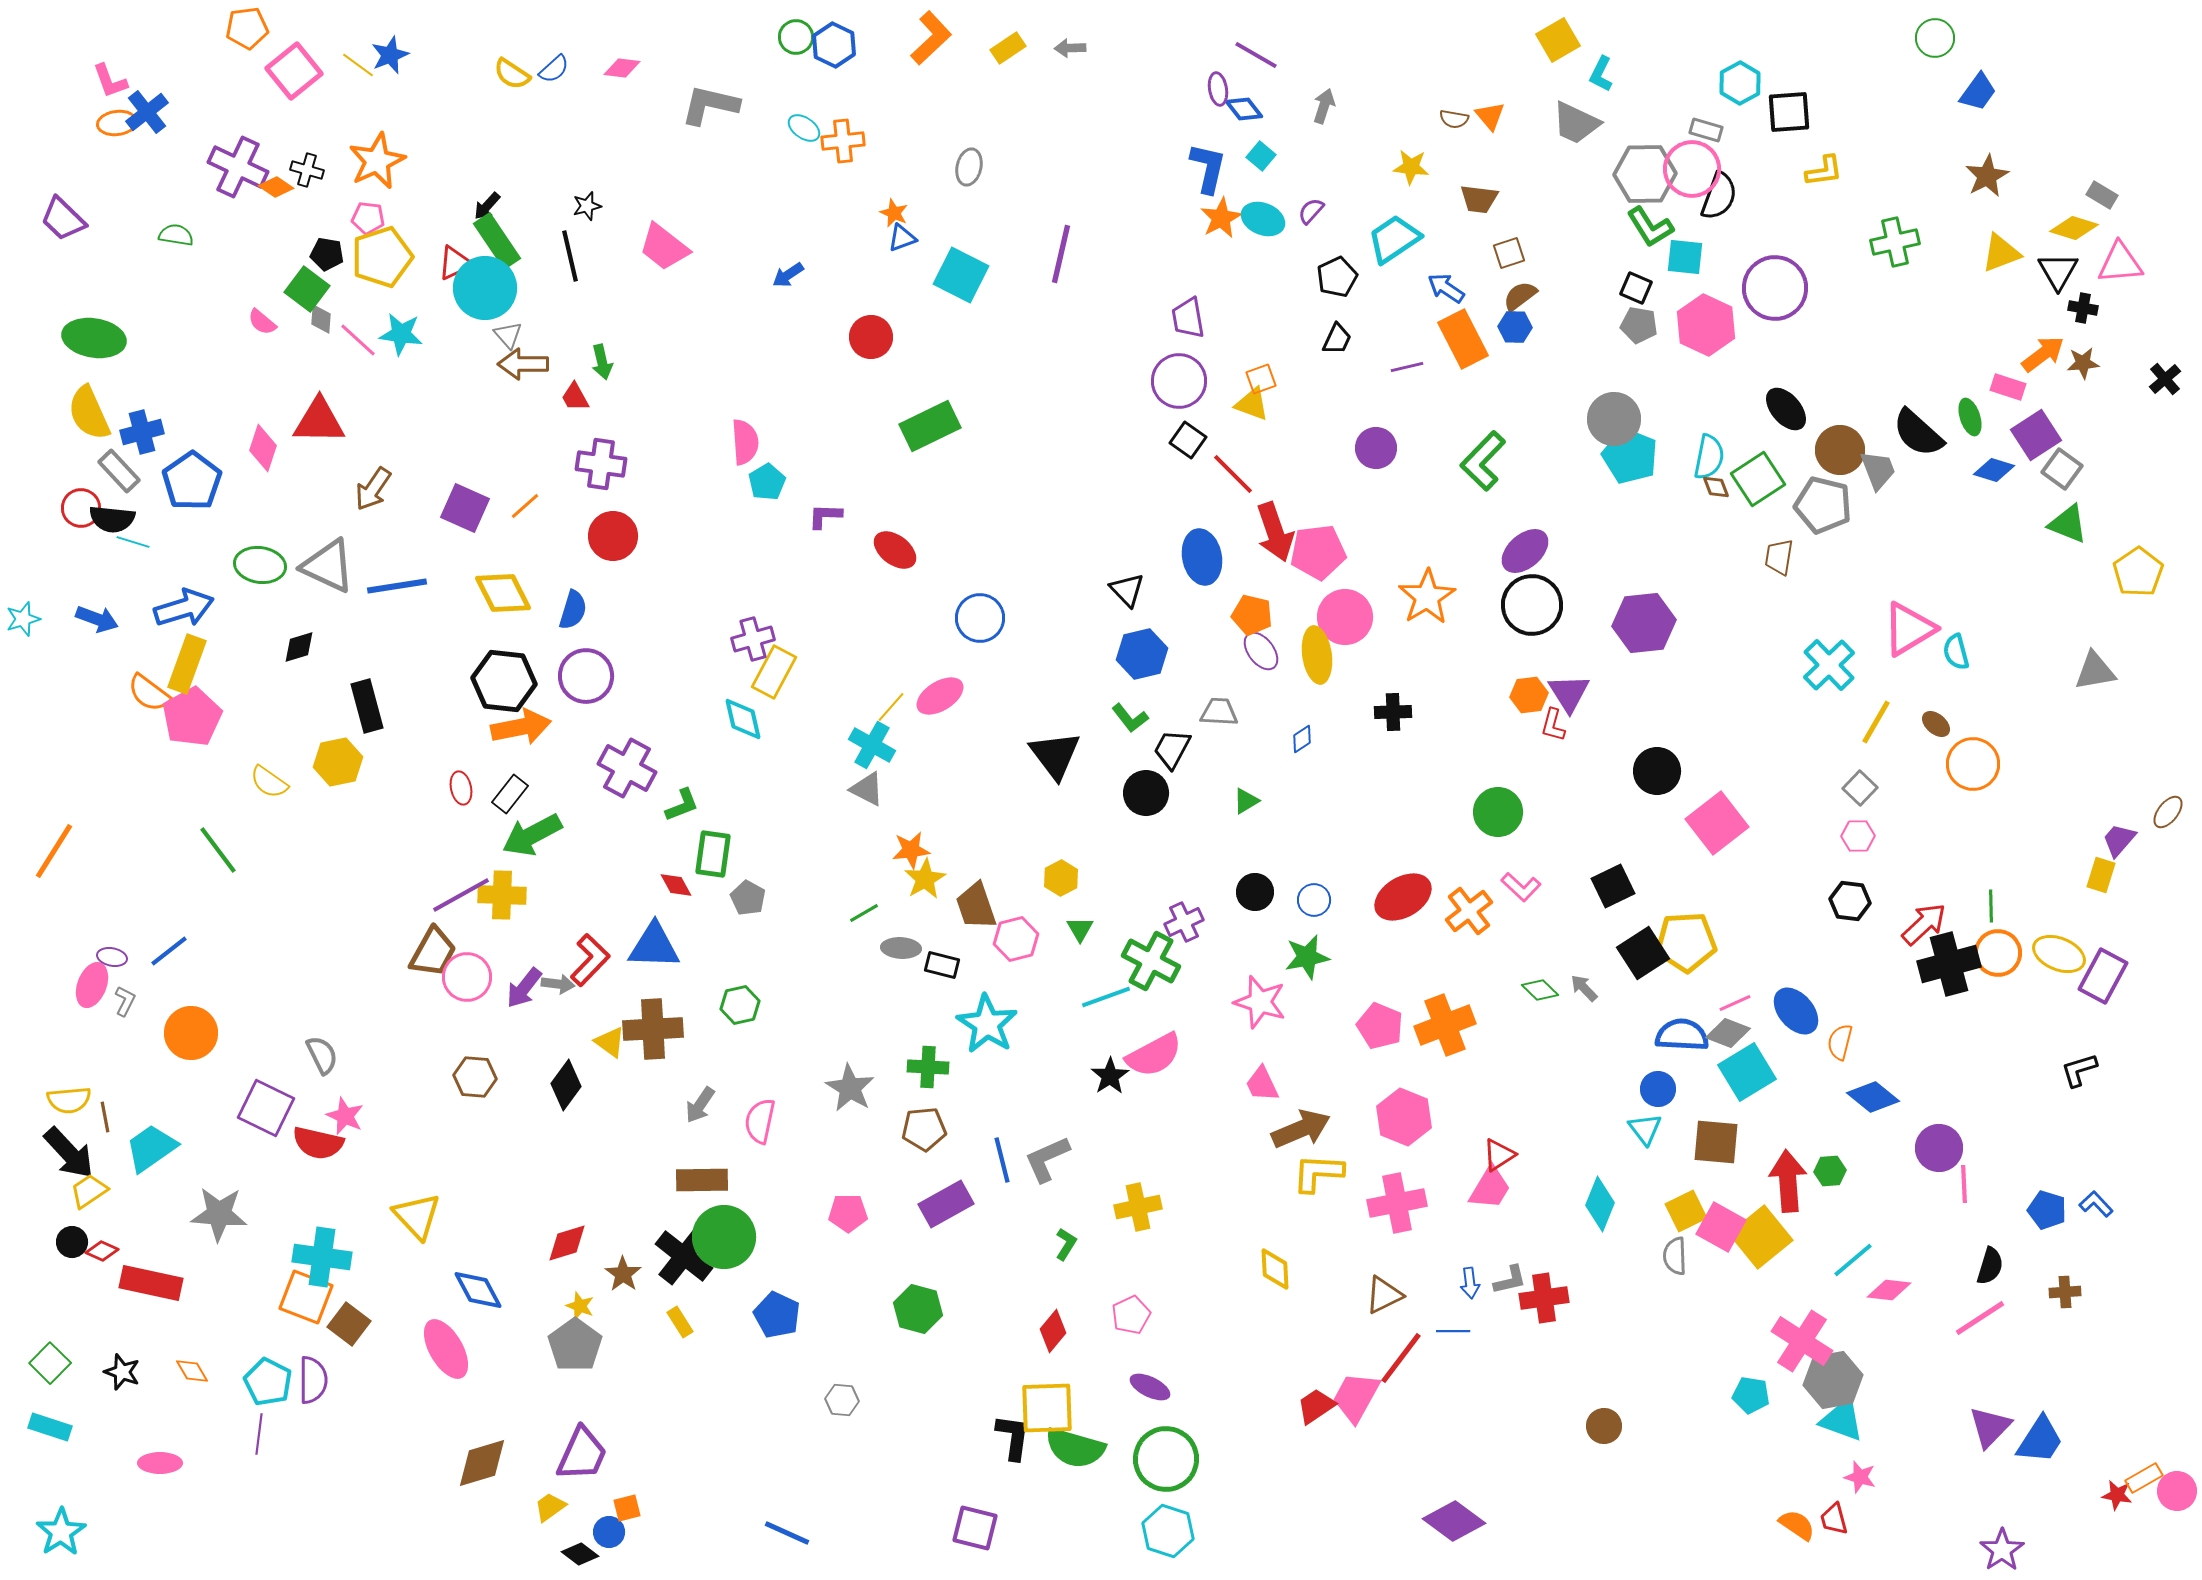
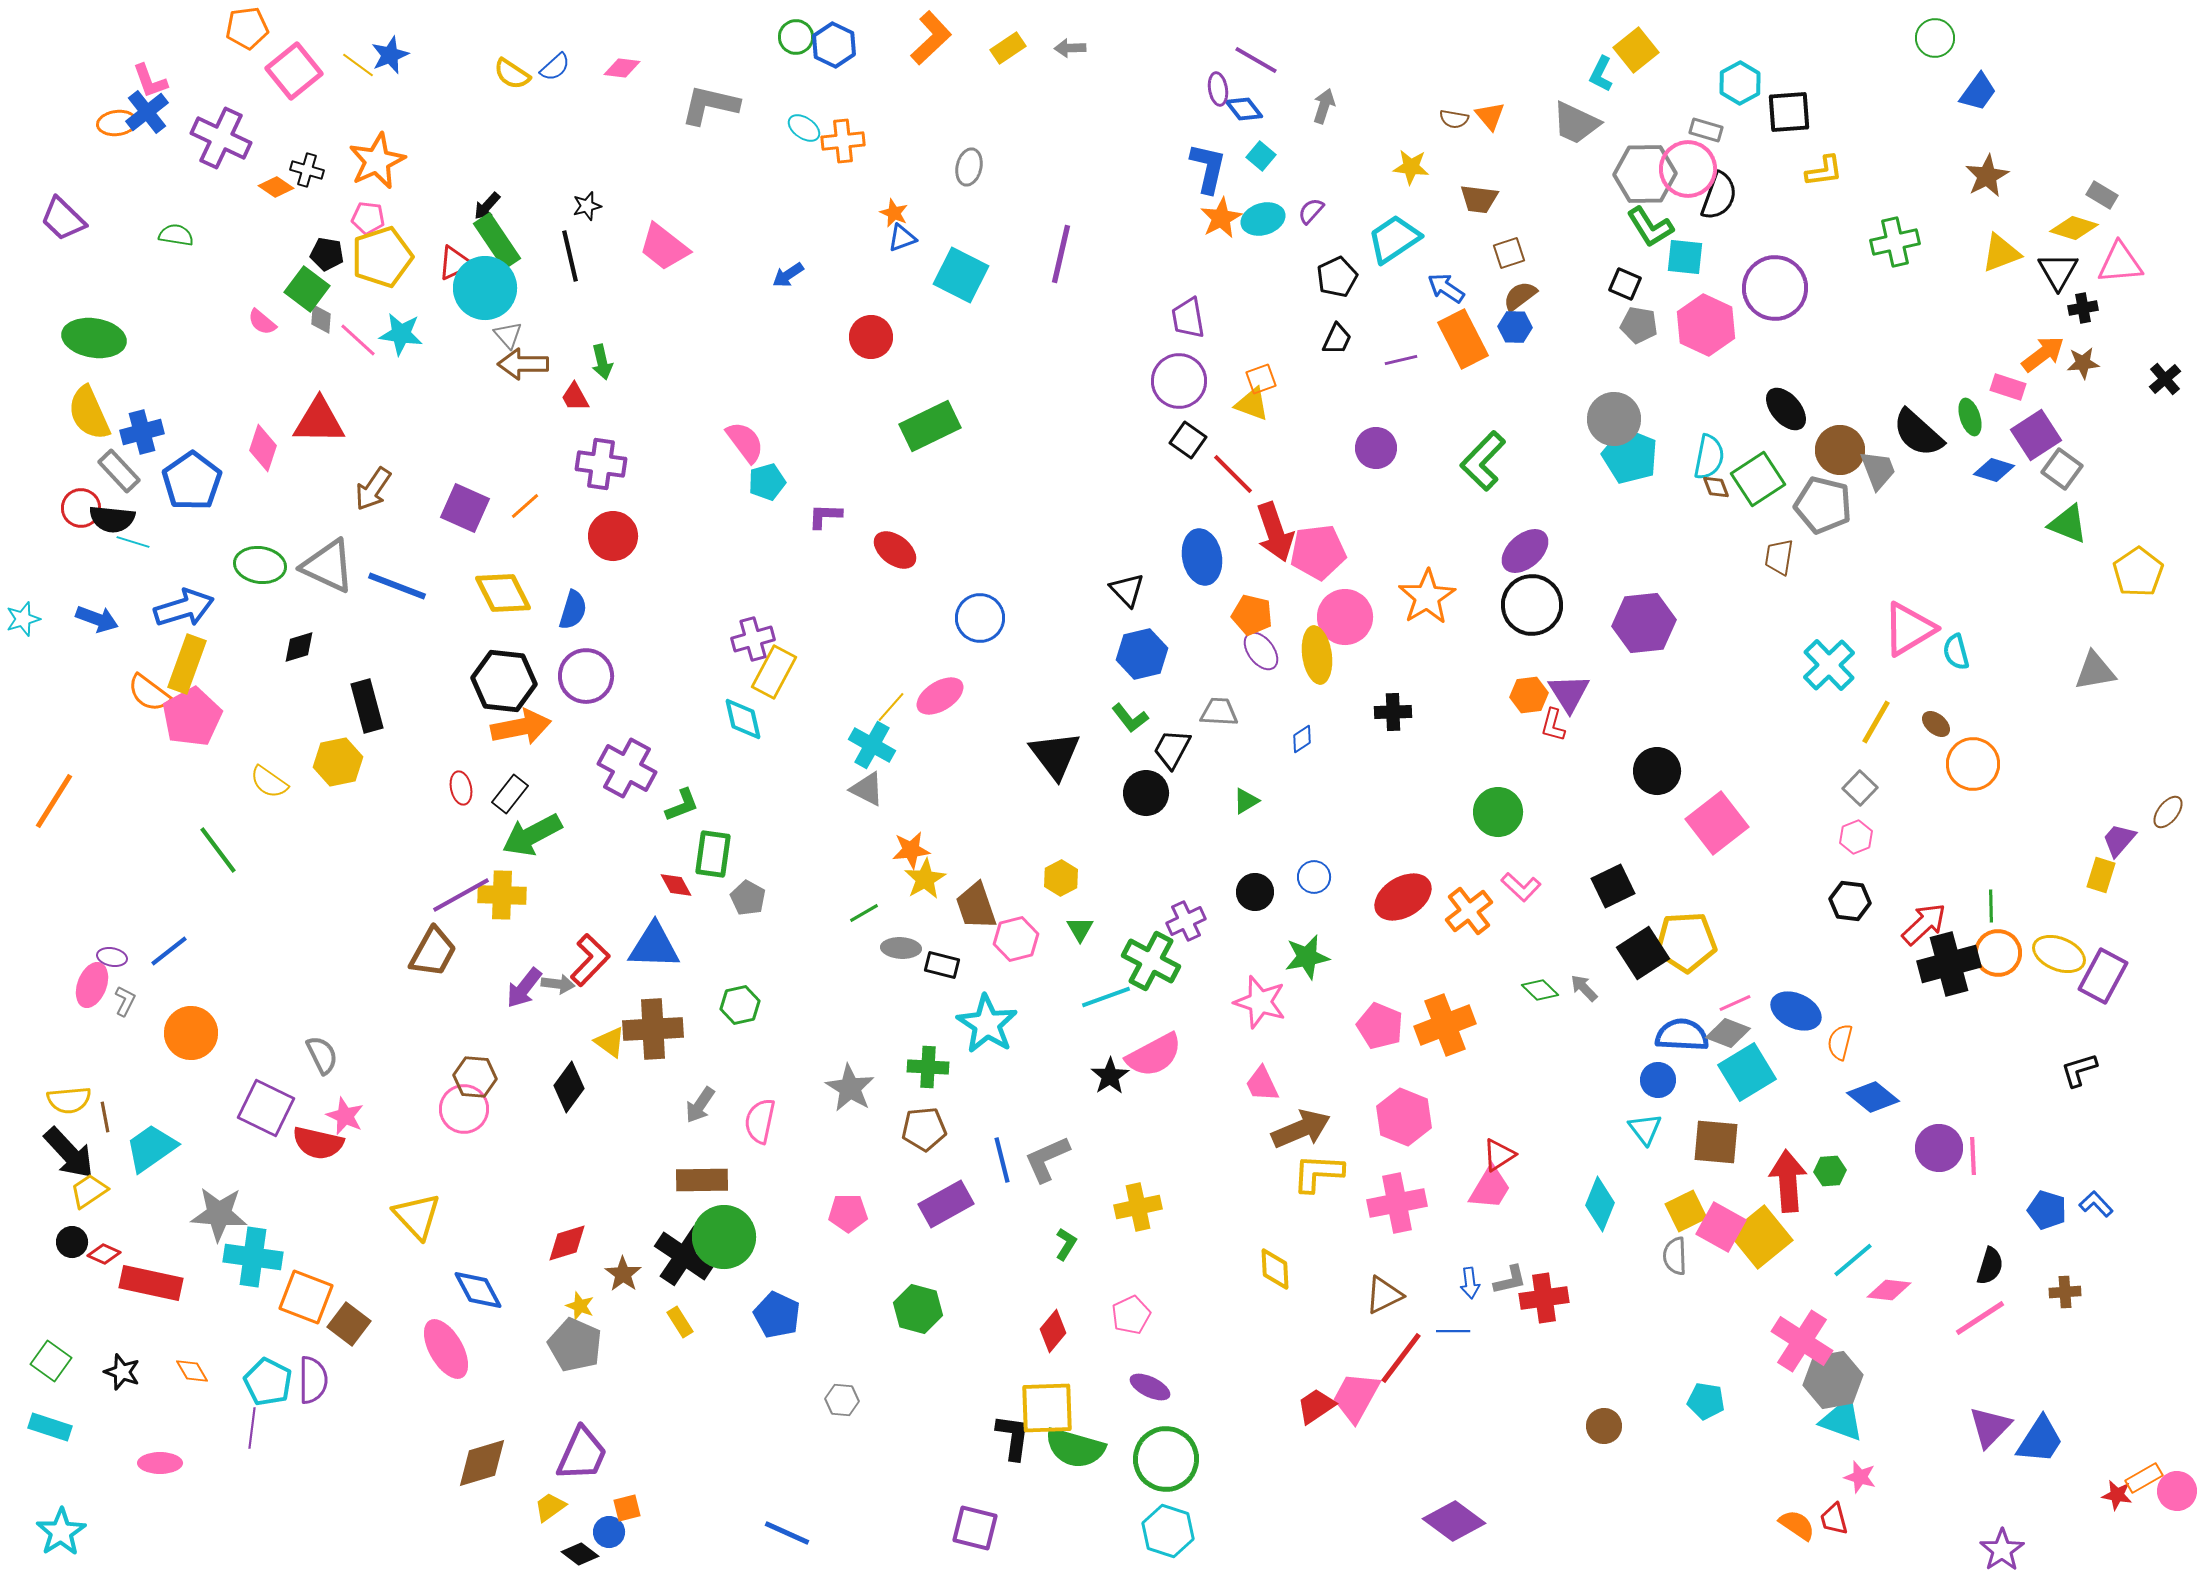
yellow square at (1558, 40): moved 78 px right, 10 px down; rotated 9 degrees counterclockwise
purple line at (1256, 55): moved 5 px down
blue semicircle at (554, 69): moved 1 px right, 2 px up
pink L-shape at (110, 81): moved 40 px right
purple cross at (238, 167): moved 17 px left, 29 px up
pink circle at (1692, 169): moved 4 px left
cyan ellipse at (1263, 219): rotated 39 degrees counterclockwise
black square at (1636, 288): moved 11 px left, 4 px up
black cross at (2083, 308): rotated 20 degrees counterclockwise
purple line at (1407, 367): moved 6 px left, 7 px up
pink semicircle at (745, 442): rotated 33 degrees counterclockwise
cyan pentagon at (767, 482): rotated 15 degrees clockwise
blue line at (397, 586): rotated 30 degrees clockwise
pink hexagon at (1858, 836): moved 2 px left, 1 px down; rotated 20 degrees counterclockwise
orange line at (54, 851): moved 50 px up
blue circle at (1314, 900): moved 23 px up
purple cross at (1184, 922): moved 2 px right, 1 px up
pink circle at (467, 977): moved 3 px left, 132 px down
blue ellipse at (1796, 1011): rotated 24 degrees counterclockwise
black diamond at (566, 1085): moved 3 px right, 2 px down
blue circle at (1658, 1089): moved 9 px up
pink line at (1964, 1184): moved 9 px right, 28 px up
red diamond at (102, 1251): moved 2 px right, 3 px down
black cross at (684, 1256): rotated 4 degrees counterclockwise
cyan cross at (322, 1257): moved 69 px left
gray pentagon at (575, 1345): rotated 12 degrees counterclockwise
green square at (50, 1363): moved 1 px right, 2 px up; rotated 9 degrees counterclockwise
cyan pentagon at (1751, 1395): moved 45 px left, 6 px down
purple line at (259, 1434): moved 7 px left, 6 px up
